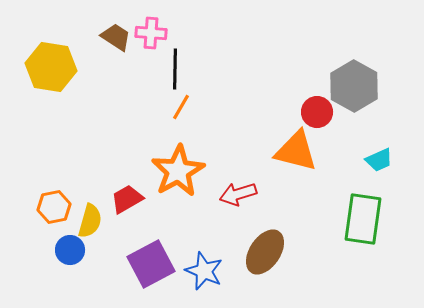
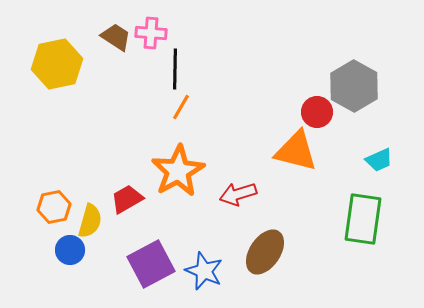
yellow hexagon: moved 6 px right, 3 px up; rotated 21 degrees counterclockwise
